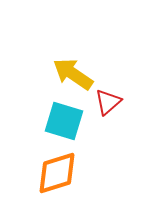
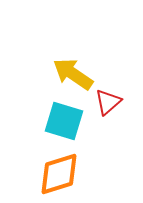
orange diamond: moved 2 px right, 1 px down
